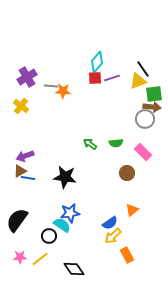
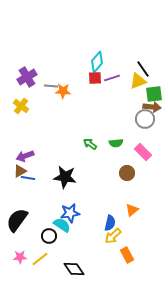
blue semicircle: rotated 42 degrees counterclockwise
